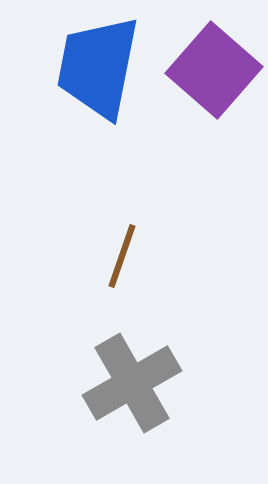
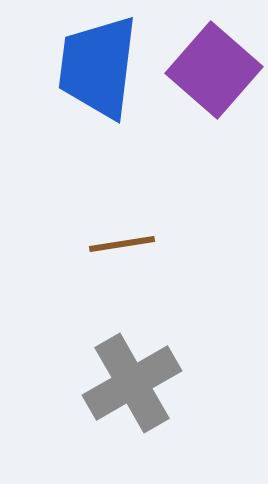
blue trapezoid: rotated 4 degrees counterclockwise
brown line: moved 12 px up; rotated 62 degrees clockwise
